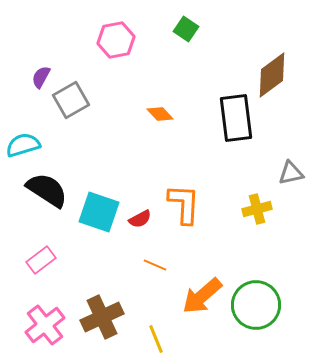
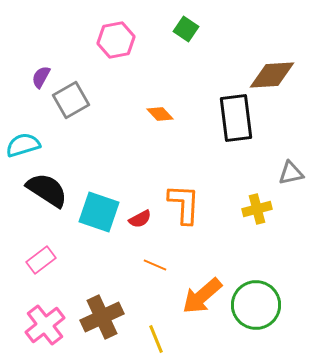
brown diamond: rotated 33 degrees clockwise
